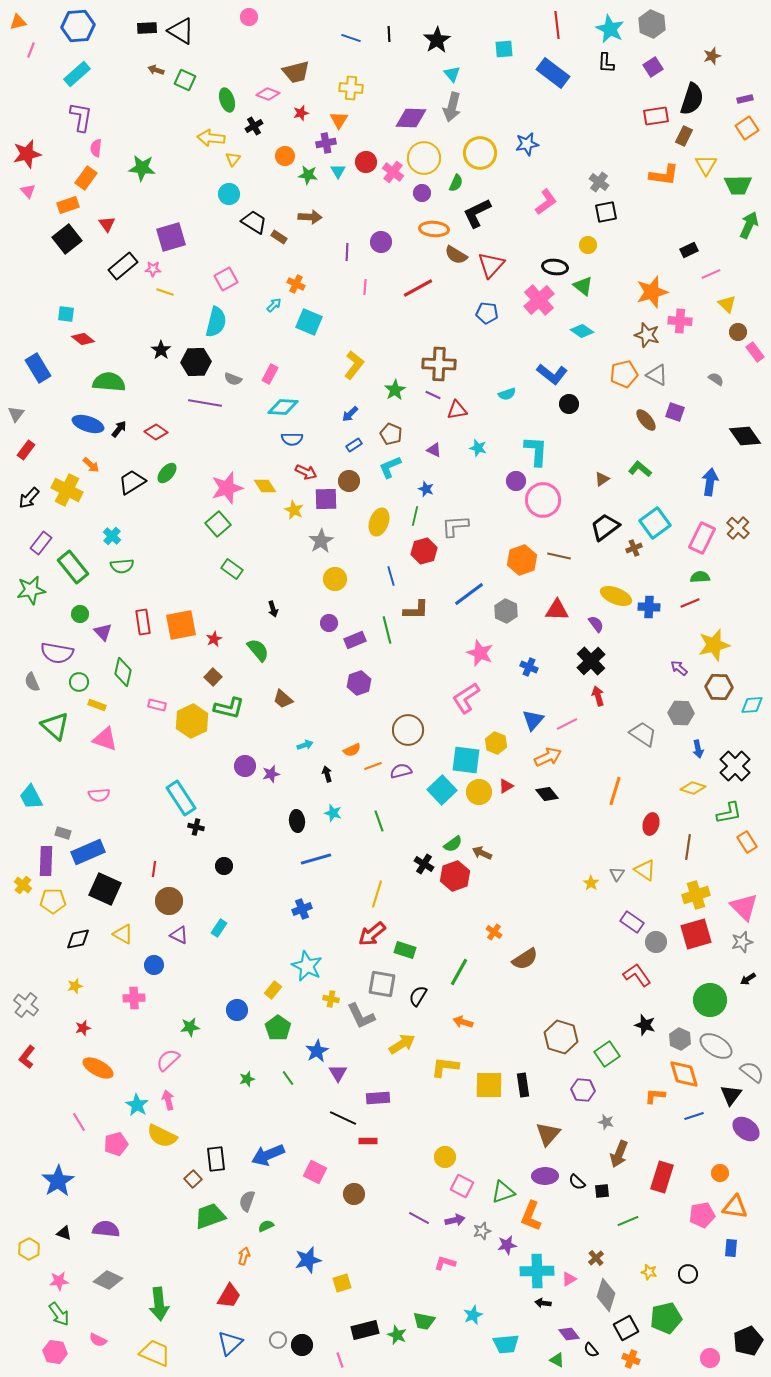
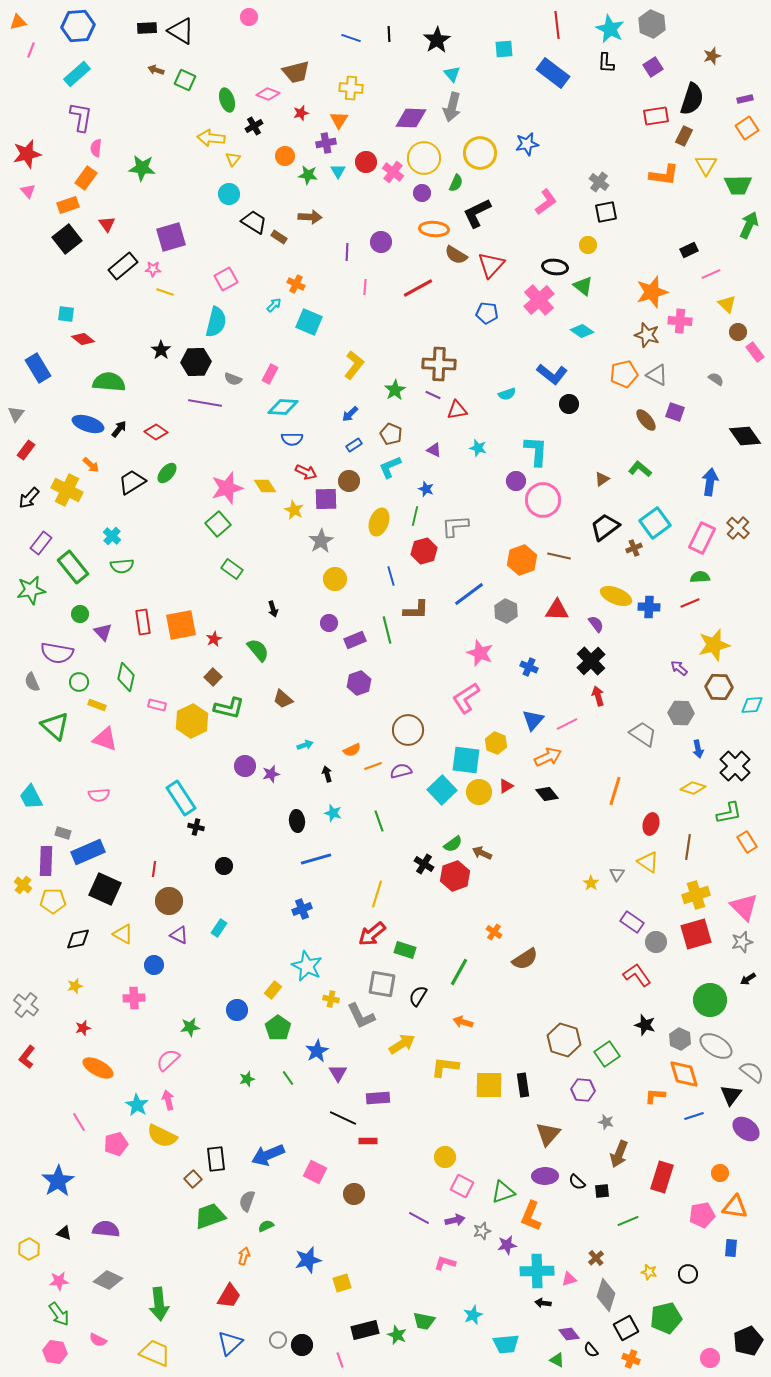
green diamond at (123, 672): moved 3 px right, 5 px down
yellow triangle at (645, 870): moved 3 px right, 8 px up
brown hexagon at (561, 1037): moved 3 px right, 3 px down
pink triangle at (569, 1279): rotated 14 degrees clockwise
